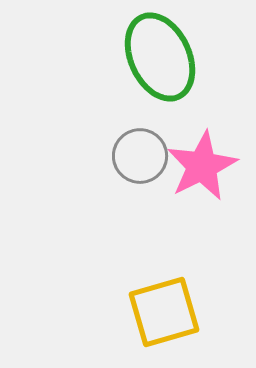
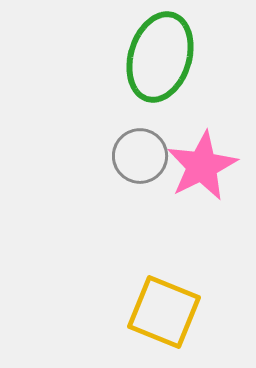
green ellipse: rotated 42 degrees clockwise
yellow square: rotated 38 degrees clockwise
